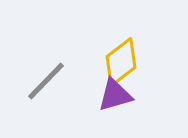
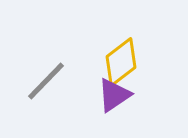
purple triangle: moved 1 px left; rotated 18 degrees counterclockwise
